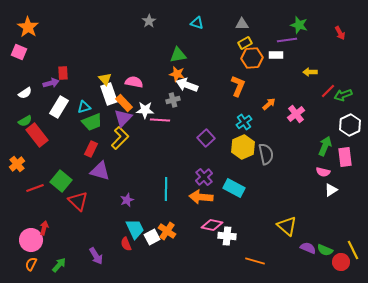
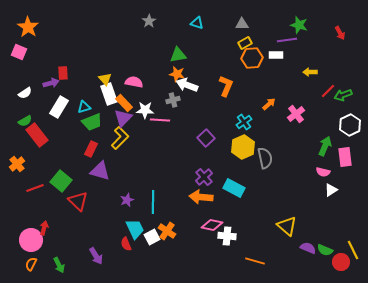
orange L-shape at (238, 86): moved 12 px left
gray semicircle at (266, 154): moved 1 px left, 4 px down
cyan line at (166, 189): moved 13 px left, 13 px down
green arrow at (59, 265): rotated 112 degrees clockwise
